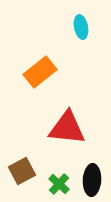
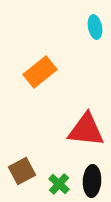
cyan ellipse: moved 14 px right
red triangle: moved 19 px right, 2 px down
black ellipse: moved 1 px down
